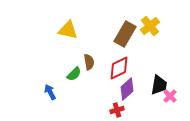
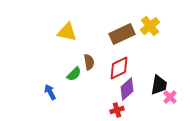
yellow triangle: moved 1 px left, 2 px down
brown rectangle: moved 3 px left; rotated 35 degrees clockwise
pink cross: moved 1 px down
